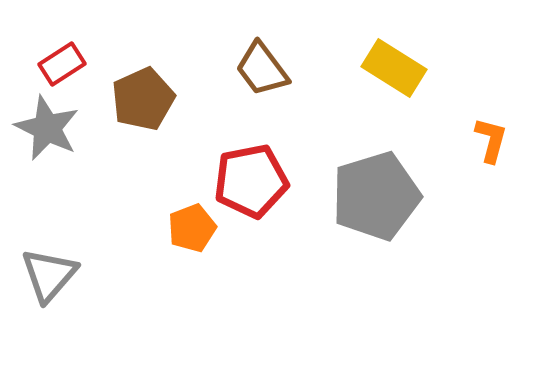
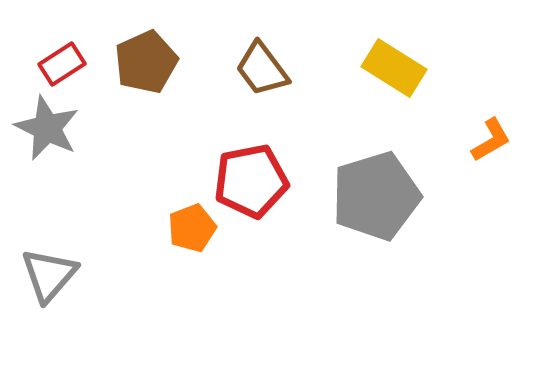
brown pentagon: moved 3 px right, 37 px up
orange L-shape: rotated 45 degrees clockwise
